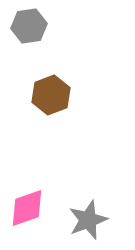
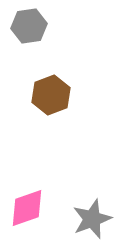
gray star: moved 4 px right, 1 px up
